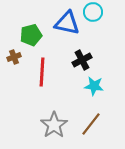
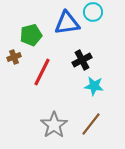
blue triangle: rotated 20 degrees counterclockwise
red line: rotated 24 degrees clockwise
